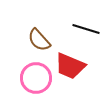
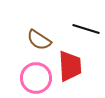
brown semicircle: rotated 15 degrees counterclockwise
red trapezoid: rotated 116 degrees counterclockwise
